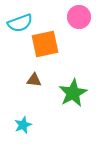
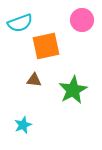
pink circle: moved 3 px right, 3 px down
orange square: moved 1 px right, 2 px down
green star: moved 3 px up
